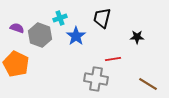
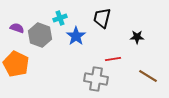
brown line: moved 8 px up
